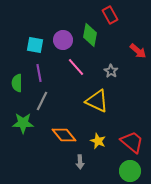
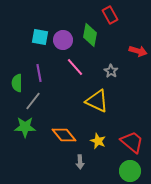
cyan square: moved 5 px right, 8 px up
red arrow: rotated 24 degrees counterclockwise
pink line: moved 1 px left
gray line: moved 9 px left; rotated 12 degrees clockwise
green star: moved 2 px right, 4 px down
